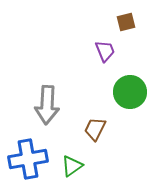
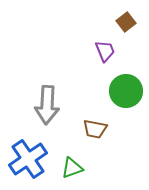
brown square: rotated 24 degrees counterclockwise
green circle: moved 4 px left, 1 px up
brown trapezoid: rotated 105 degrees counterclockwise
blue cross: rotated 24 degrees counterclockwise
green triangle: moved 2 px down; rotated 15 degrees clockwise
